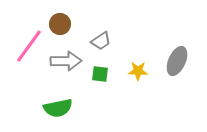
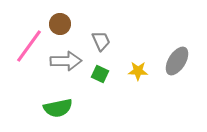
gray trapezoid: rotated 80 degrees counterclockwise
gray ellipse: rotated 8 degrees clockwise
green square: rotated 18 degrees clockwise
